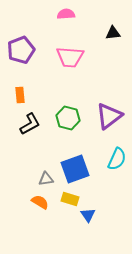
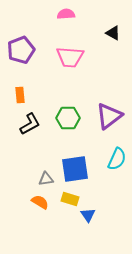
black triangle: rotated 35 degrees clockwise
green hexagon: rotated 15 degrees counterclockwise
blue square: rotated 12 degrees clockwise
